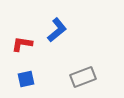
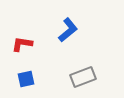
blue L-shape: moved 11 px right
